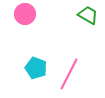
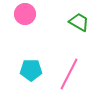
green trapezoid: moved 9 px left, 7 px down
cyan pentagon: moved 5 px left, 2 px down; rotated 20 degrees counterclockwise
